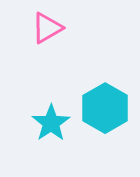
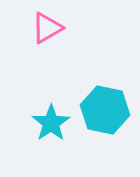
cyan hexagon: moved 2 px down; rotated 18 degrees counterclockwise
